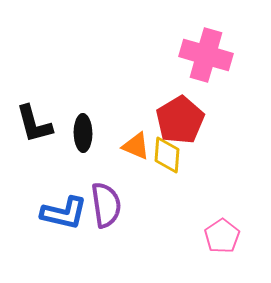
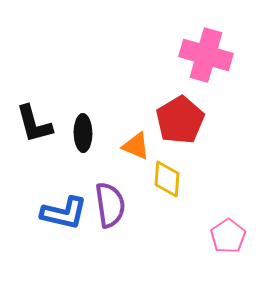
yellow diamond: moved 24 px down
purple semicircle: moved 4 px right
pink pentagon: moved 6 px right
